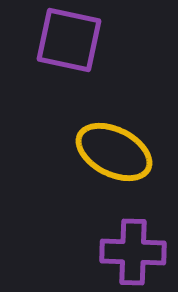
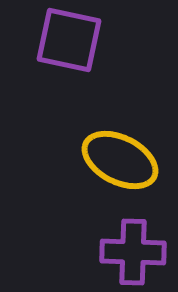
yellow ellipse: moved 6 px right, 8 px down
